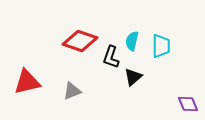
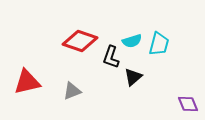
cyan semicircle: rotated 120 degrees counterclockwise
cyan trapezoid: moved 2 px left, 2 px up; rotated 15 degrees clockwise
